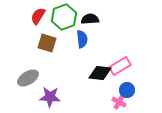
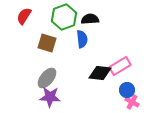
red semicircle: moved 14 px left
gray ellipse: moved 19 px right; rotated 20 degrees counterclockwise
pink cross: moved 13 px right
